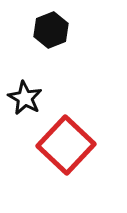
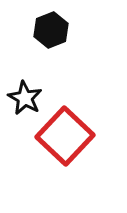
red square: moved 1 px left, 9 px up
